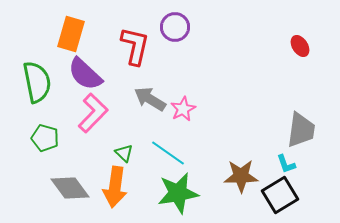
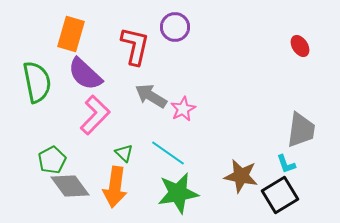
gray arrow: moved 1 px right, 3 px up
pink L-shape: moved 2 px right, 2 px down
green pentagon: moved 7 px right, 22 px down; rotated 28 degrees clockwise
brown star: rotated 12 degrees clockwise
gray diamond: moved 2 px up
